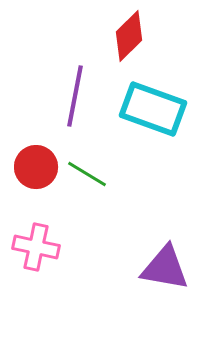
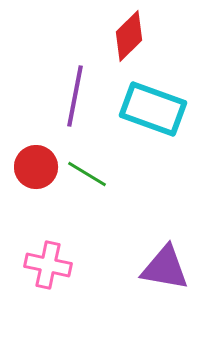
pink cross: moved 12 px right, 18 px down
